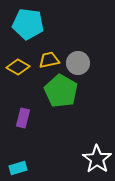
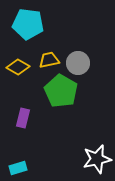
white star: rotated 24 degrees clockwise
